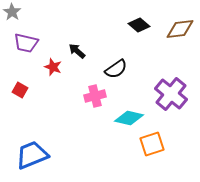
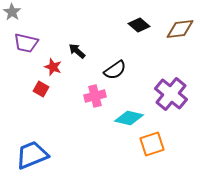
black semicircle: moved 1 px left, 1 px down
red square: moved 21 px right, 1 px up
